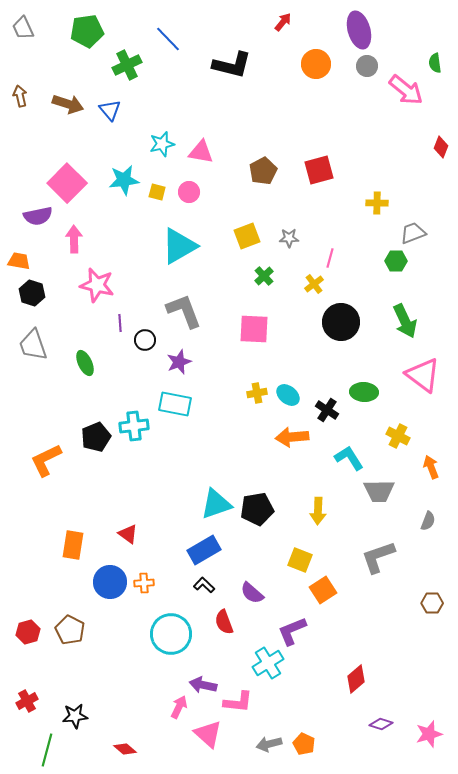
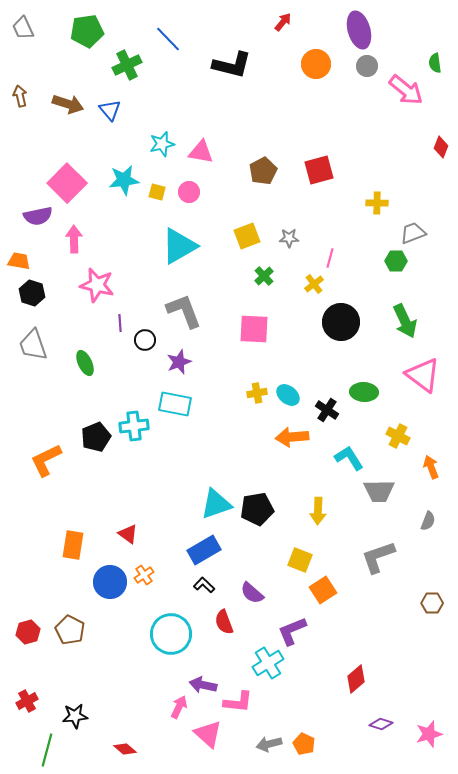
orange cross at (144, 583): moved 8 px up; rotated 30 degrees counterclockwise
